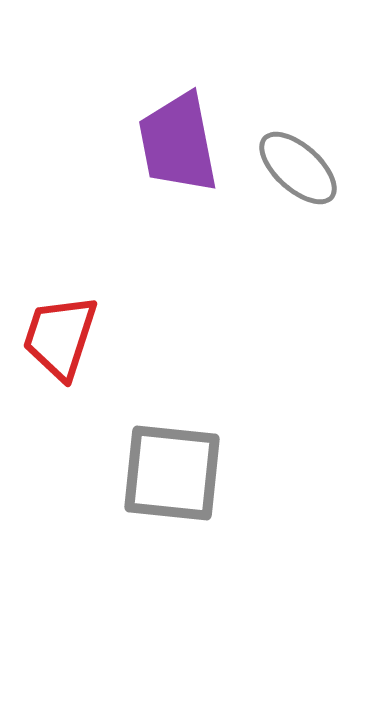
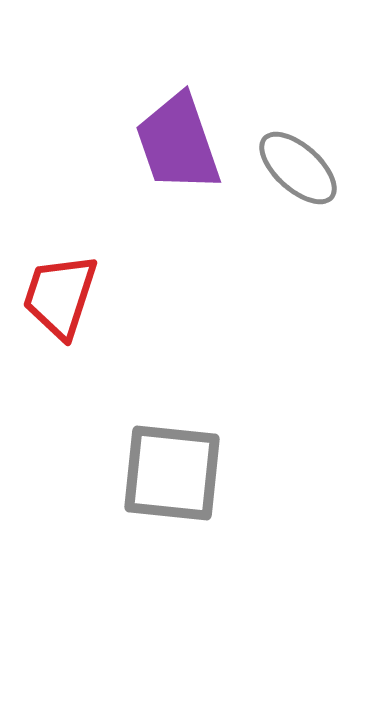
purple trapezoid: rotated 8 degrees counterclockwise
red trapezoid: moved 41 px up
